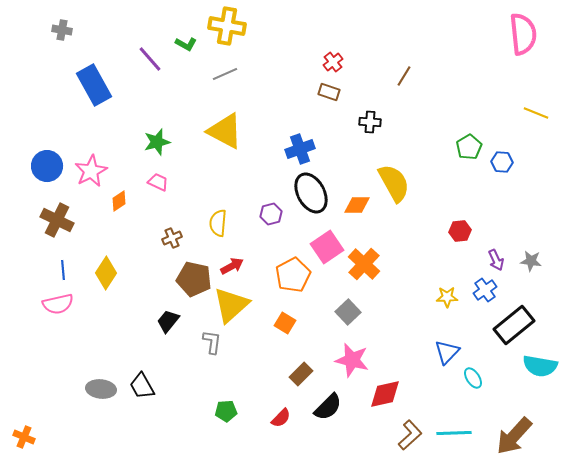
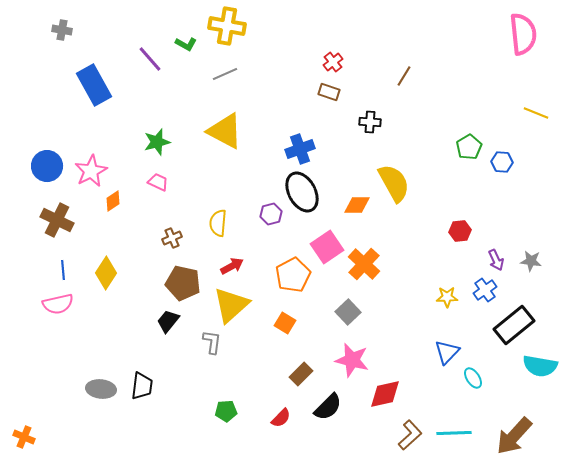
black ellipse at (311, 193): moved 9 px left, 1 px up
orange diamond at (119, 201): moved 6 px left
brown pentagon at (194, 279): moved 11 px left, 4 px down
black trapezoid at (142, 386): rotated 144 degrees counterclockwise
